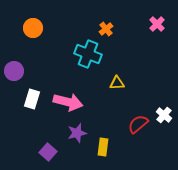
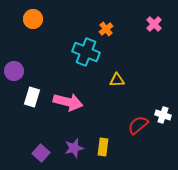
pink cross: moved 3 px left
orange circle: moved 9 px up
cyan cross: moved 2 px left, 2 px up
yellow triangle: moved 3 px up
white rectangle: moved 2 px up
white cross: moved 1 px left; rotated 21 degrees counterclockwise
red semicircle: moved 1 px down
purple star: moved 3 px left, 15 px down
purple square: moved 7 px left, 1 px down
